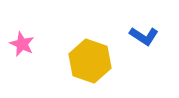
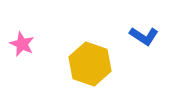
yellow hexagon: moved 3 px down
